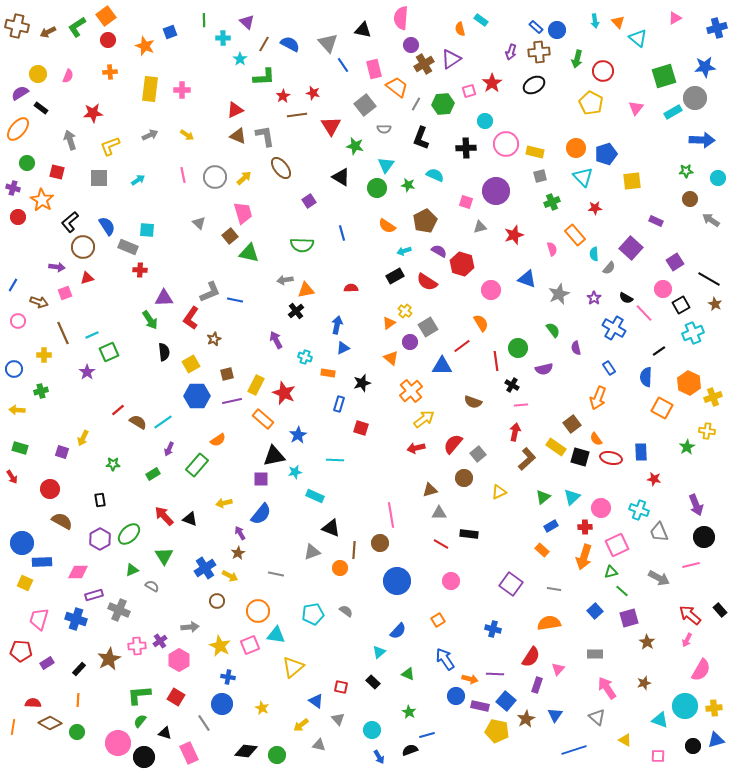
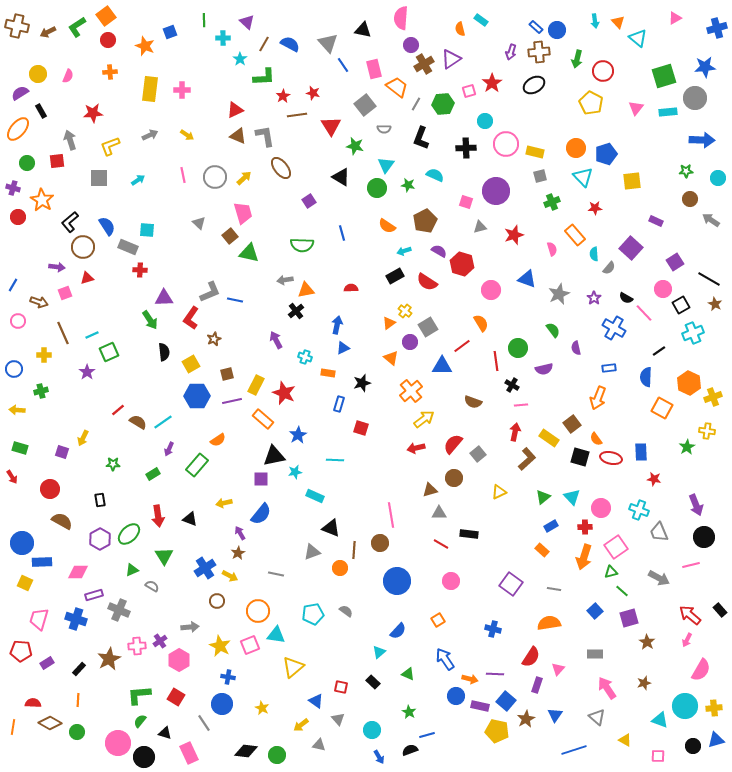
black rectangle at (41, 108): moved 3 px down; rotated 24 degrees clockwise
cyan rectangle at (673, 112): moved 5 px left; rotated 24 degrees clockwise
red square at (57, 172): moved 11 px up; rotated 21 degrees counterclockwise
blue rectangle at (609, 368): rotated 64 degrees counterclockwise
yellow rectangle at (556, 447): moved 7 px left, 9 px up
brown circle at (464, 478): moved 10 px left
cyan triangle at (572, 497): rotated 30 degrees counterclockwise
red arrow at (164, 516): moved 6 px left; rotated 145 degrees counterclockwise
pink square at (617, 545): moved 1 px left, 2 px down; rotated 10 degrees counterclockwise
